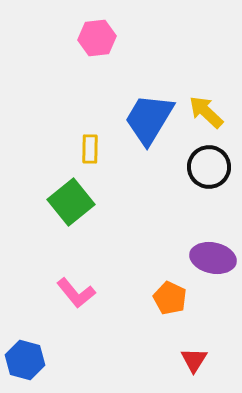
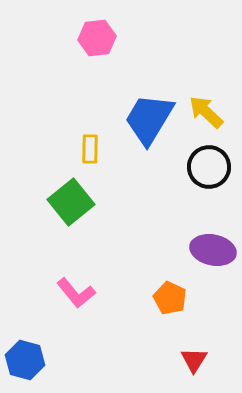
purple ellipse: moved 8 px up
